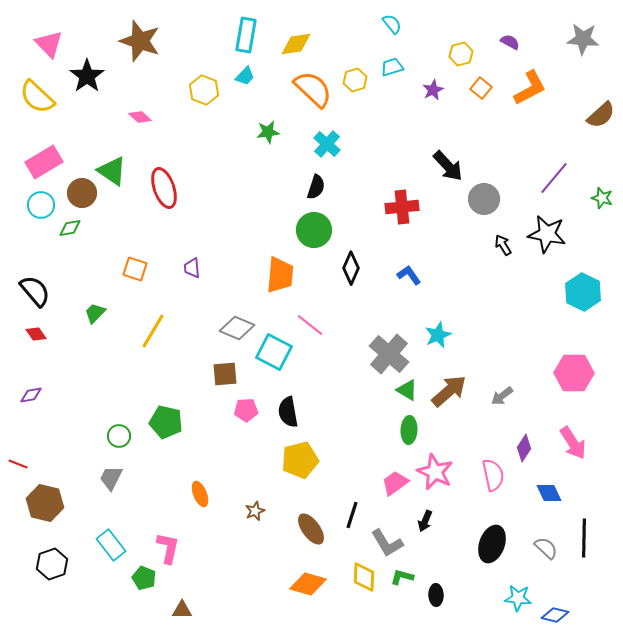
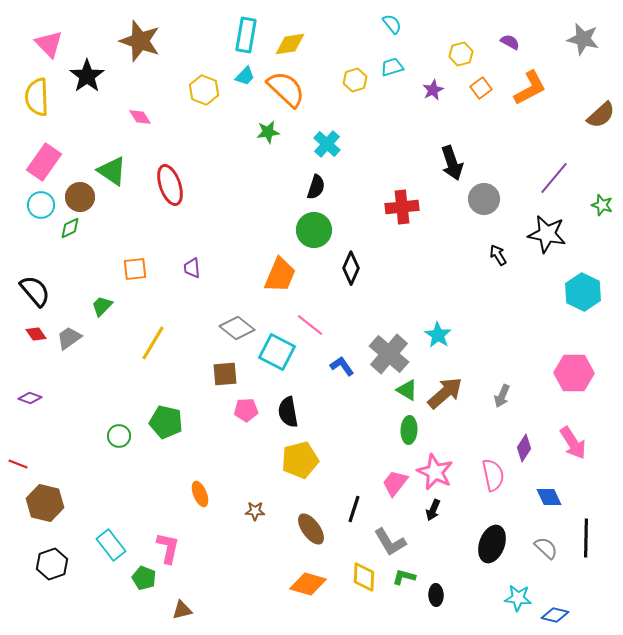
gray star at (583, 39): rotated 8 degrees clockwise
yellow diamond at (296, 44): moved 6 px left
orange square at (481, 88): rotated 15 degrees clockwise
orange semicircle at (313, 89): moved 27 px left
yellow semicircle at (37, 97): rotated 45 degrees clockwise
pink diamond at (140, 117): rotated 15 degrees clockwise
pink rectangle at (44, 162): rotated 24 degrees counterclockwise
black arrow at (448, 166): moved 4 px right, 3 px up; rotated 24 degrees clockwise
red ellipse at (164, 188): moved 6 px right, 3 px up
brown circle at (82, 193): moved 2 px left, 4 px down
green star at (602, 198): moved 7 px down
green diamond at (70, 228): rotated 15 degrees counterclockwise
black arrow at (503, 245): moved 5 px left, 10 px down
orange square at (135, 269): rotated 25 degrees counterclockwise
orange trapezoid at (280, 275): rotated 18 degrees clockwise
blue L-shape at (409, 275): moved 67 px left, 91 px down
green trapezoid at (95, 313): moved 7 px right, 7 px up
gray diamond at (237, 328): rotated 16 degrees clockwise
yellow line at (153, 331): moved 12 px down
cyan star at (438, 335): rotated 16 degrees counterclockwise
cyan square at (274, 352): moved 3 px right
brown arrow at (449, 391): moved 4 px left, 2 px down
purple diamond at (31, 395): moved 1 px left, 3 px down; rotated 30 degrees clockwise
gray arrow at (502, 396): rotated 30 degrees counterclockwise
gray trapezoid at (111, 478): moved 42 px left, 140 px up; rotated 28 degrees clockwise
pink trapezoid at (395, 483): rotated 16 degrees counterclockwise
blue diamond at (549, 493): moved 4 px down
brown star at (255, 511): rotated 24 degrees clockwise
black line at (352, 515): moved 2 px right, 6 px up
black arrow at (425, 521): moved 8 px right, 11 px up
black line at (584, 538): moved 2 px right
gray L-shape at (387, 543): moved 3 px right, 1 px up
green L-shape at (402, 577): moved 2 px right
brown triangle at (182, 610): rotated 15 degrees counterclockwise
